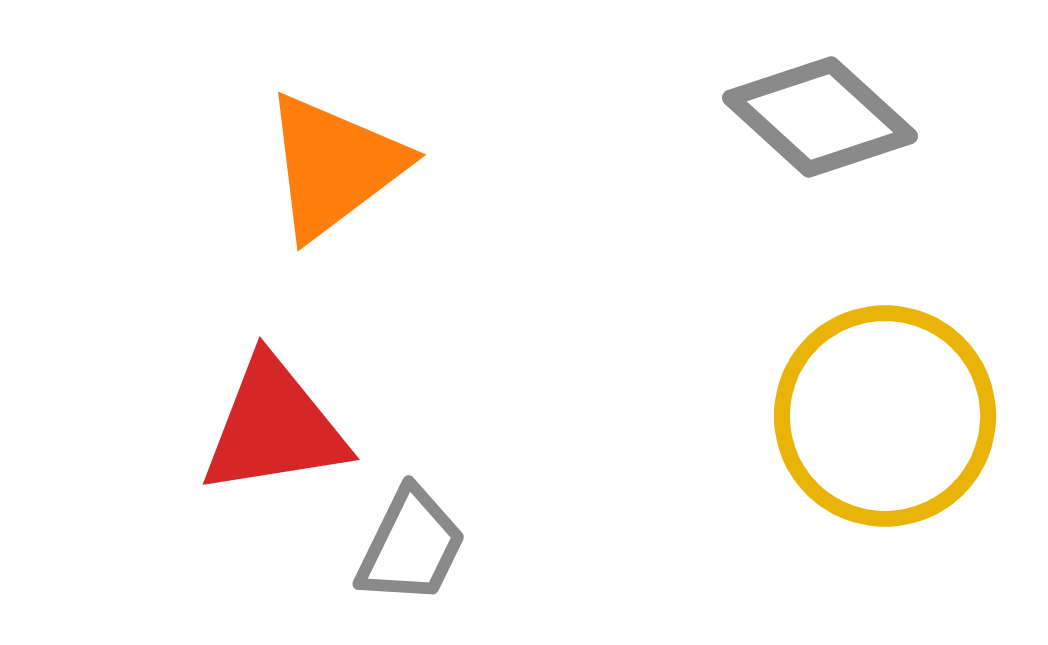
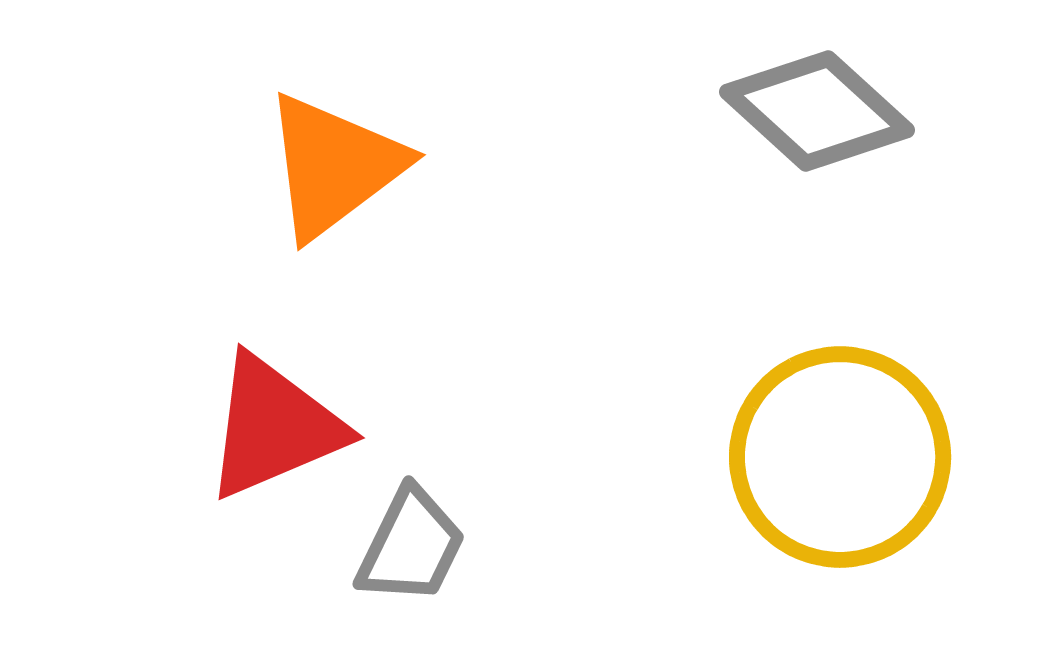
gray diamond: moved 3 px left, 6 px up
yellow circle: moved 45 px left, 41 px down
red triangle: rotated 14 degrees counterclockwise
